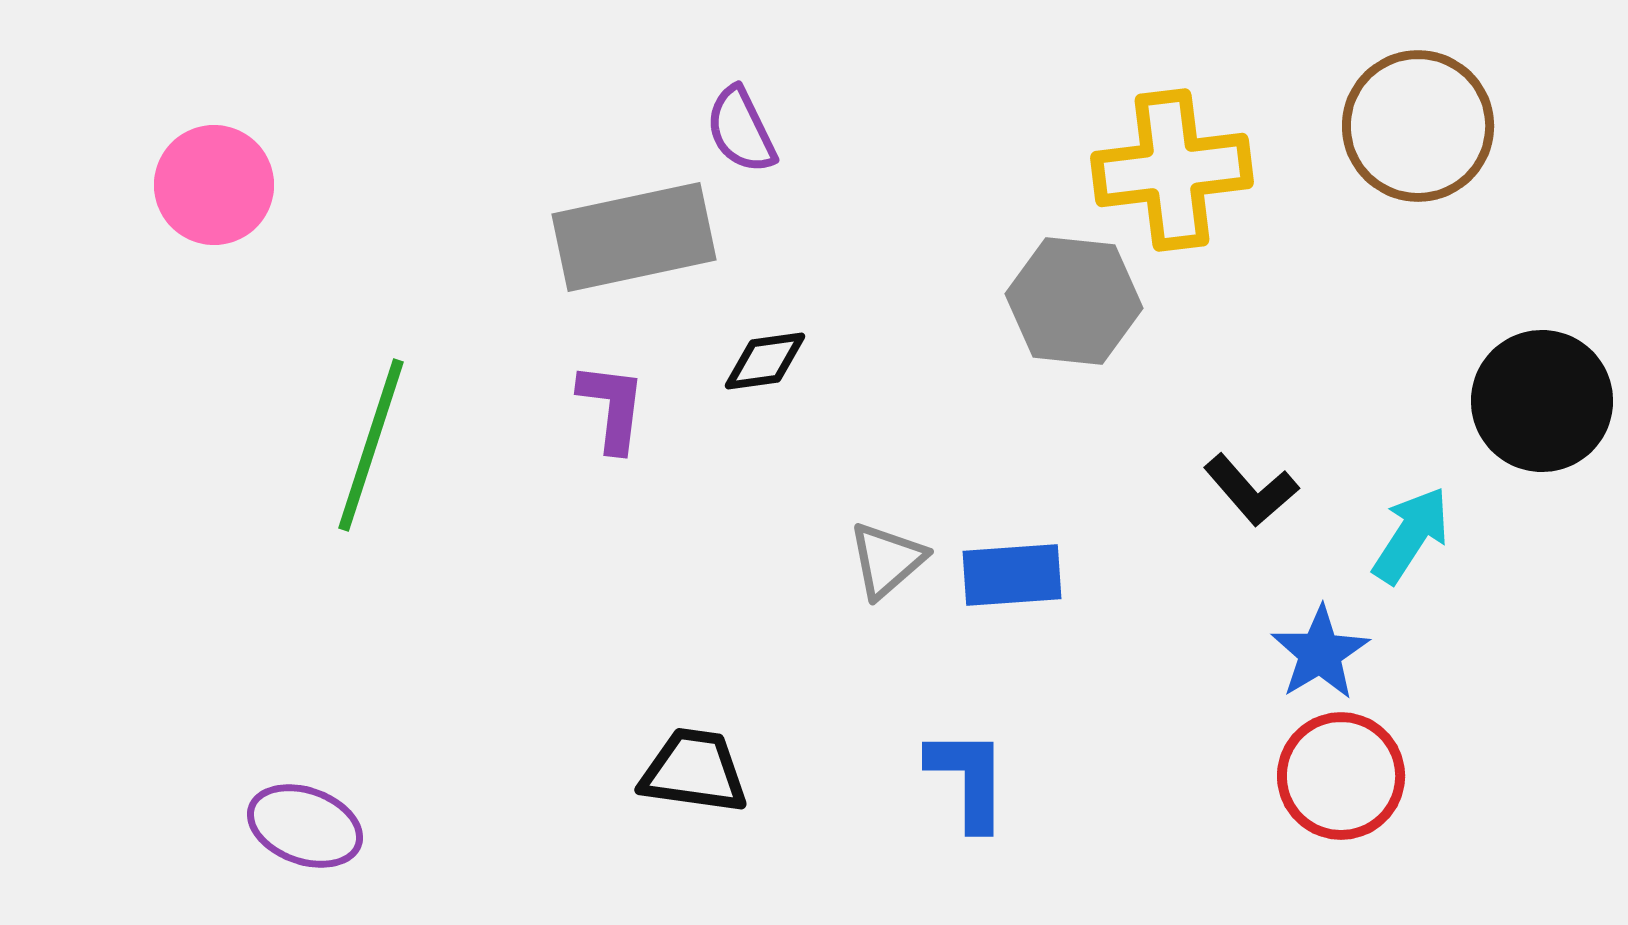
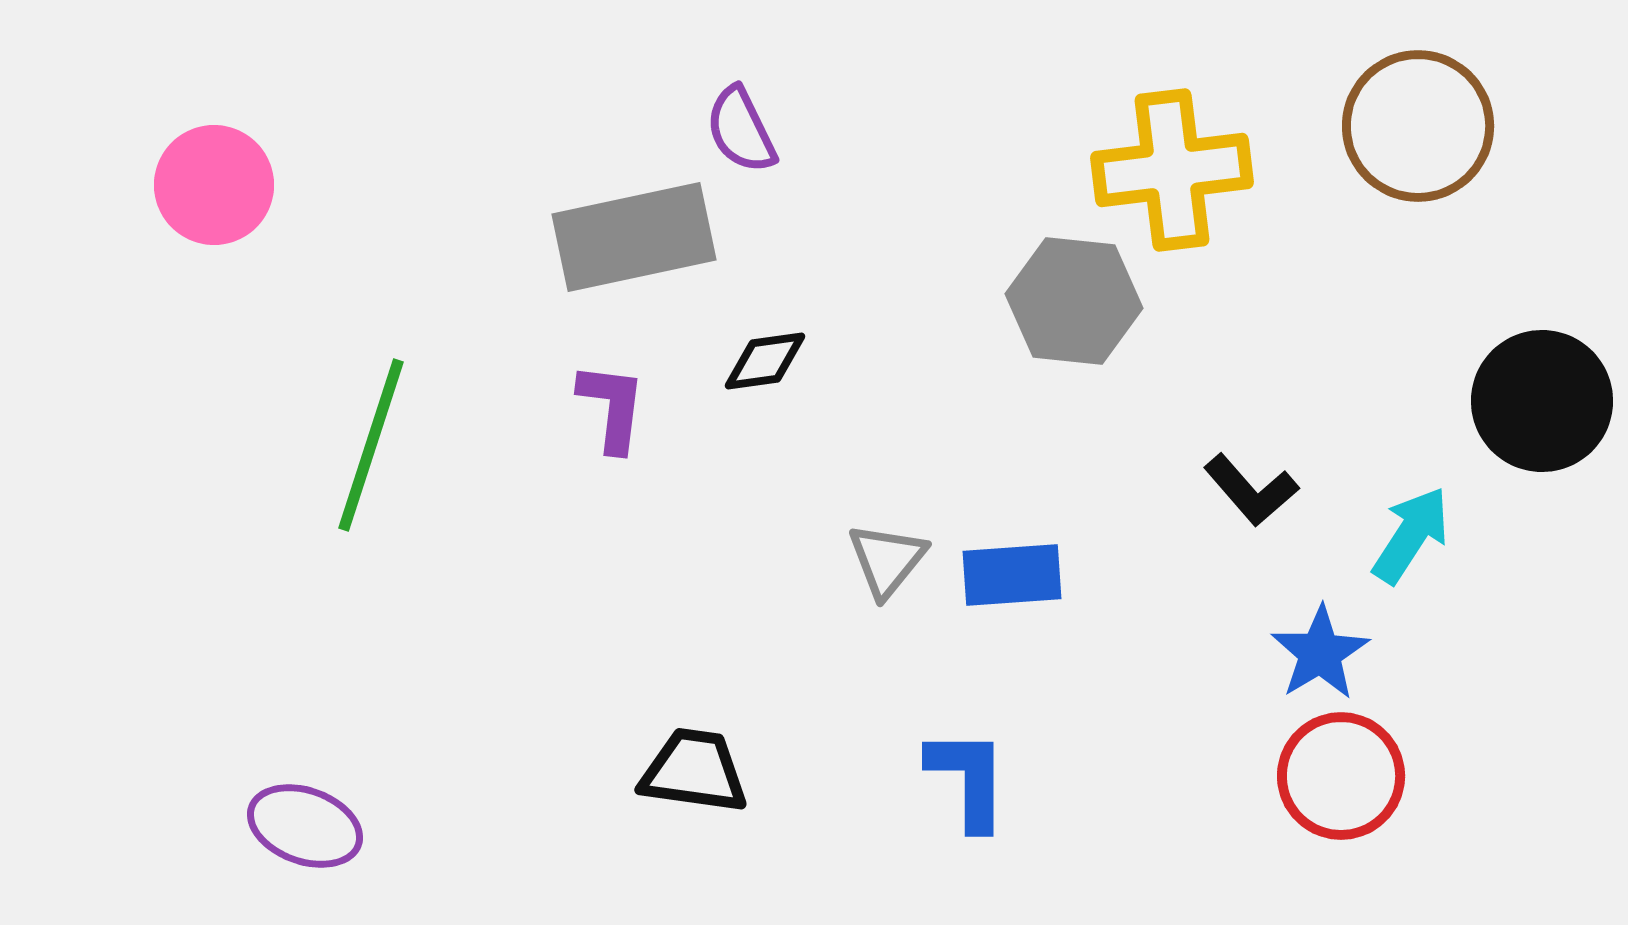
gray triangle: rotated 10 degrees counterclockwise
